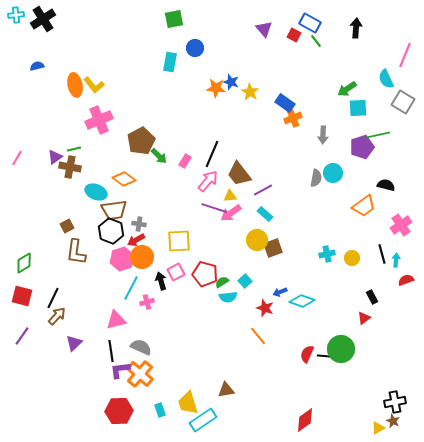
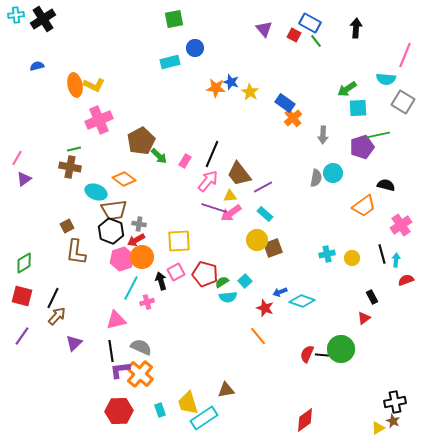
cyan rectangle at (170, 62): rotated 66 degrees clockwise
cyan semicircle at (386, 79): rotated 60 degrees counterclockwise
yellow L-shape at (94, 85): rotated 25 degrees counterclockwise
orange cross at (293, 118): rotated 18 degrees counterclockwise
purple triangle at (55, 157): moved 31 px left, 22 px down
purple line at (263, 190): moved 3 px up
black line at (324, 356): moved 2 px left, 1 px up
cyan rectangle at (203, 420): moved 1 px right, 2 px up
